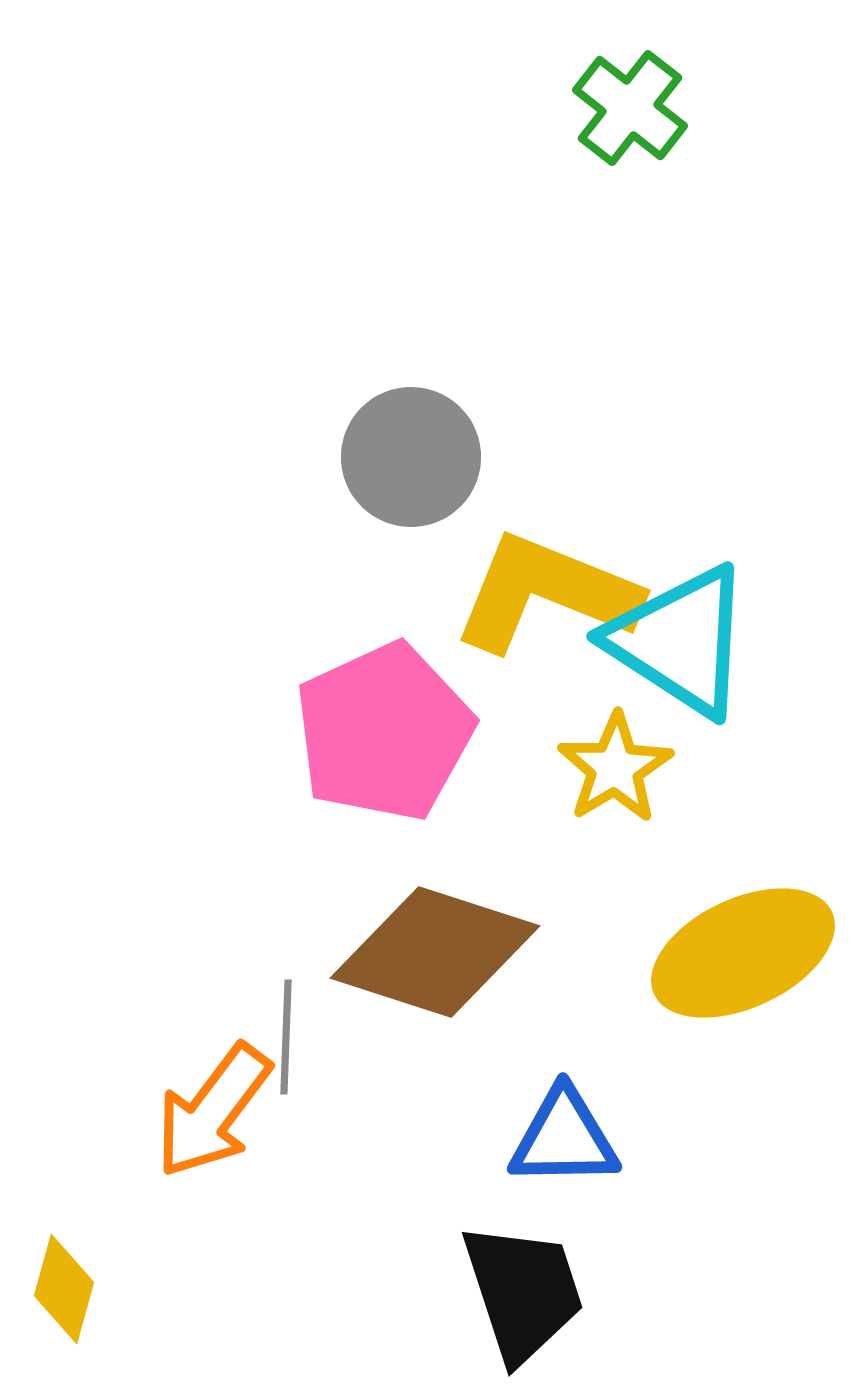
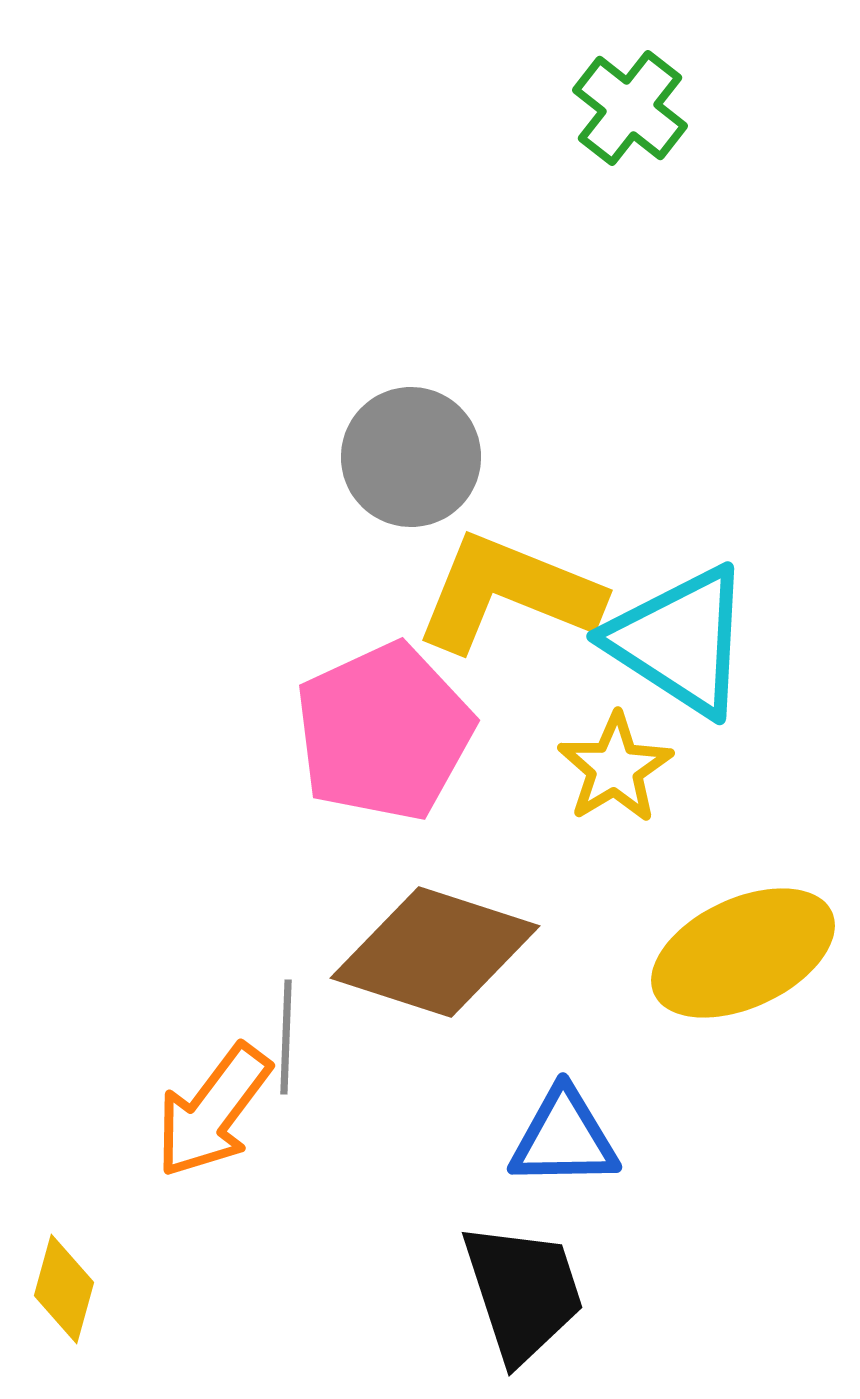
yellow L-shape: moved 38 px left
